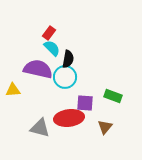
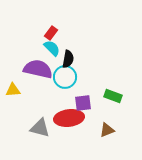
red rectangle: moved 2 px right
purple square: moved 2 px left; rotated 12 degrees counterclockwise
brown triangle: moved 2 px right, 3 px down; rotated 28 degrees clockwise
